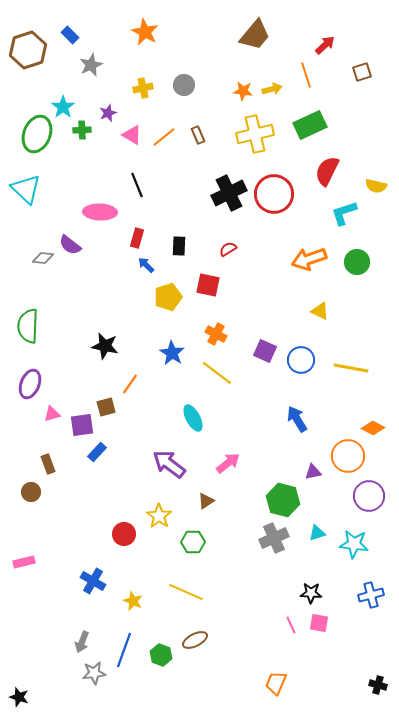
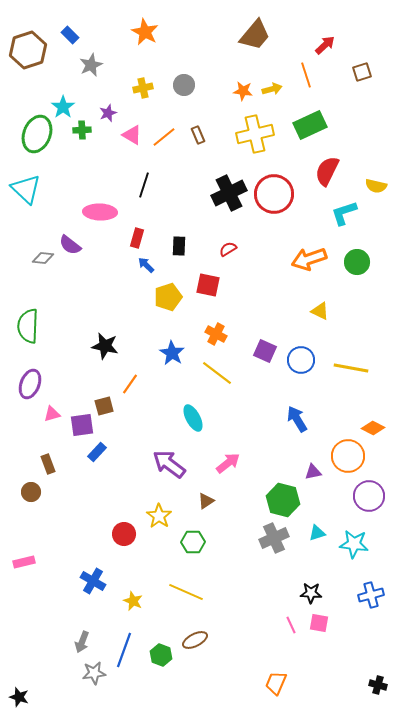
black line at (137, 185): moved 7 px right; rotated 40 degrees clockwise
brown square at (106, 407): moved 2 px left, 1 px up
